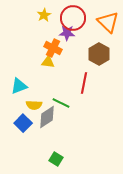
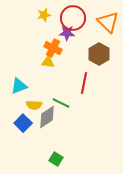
yellow star: rotated 16 degrees clockwise
